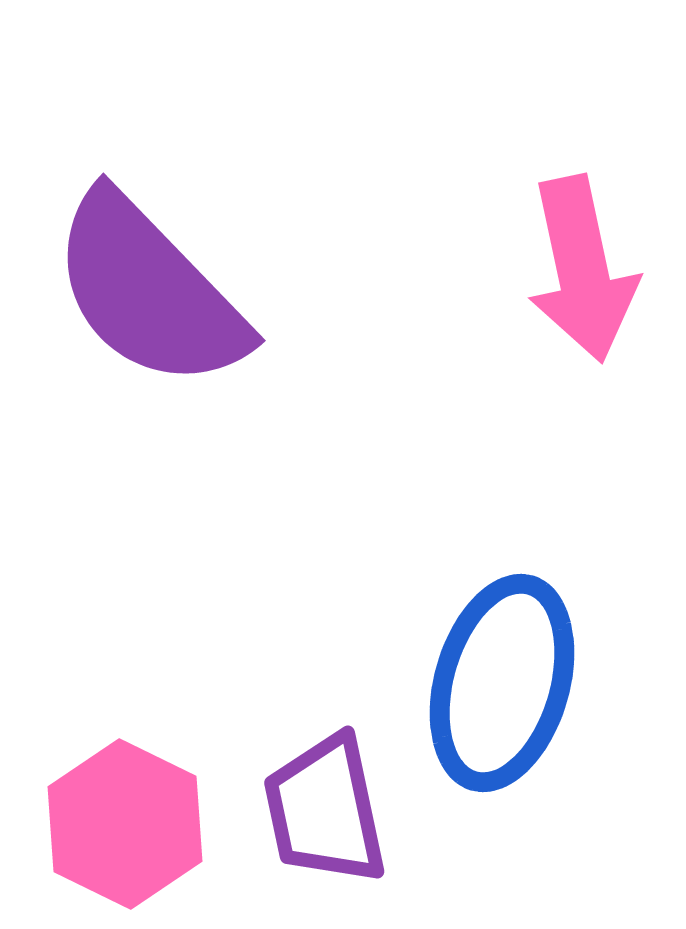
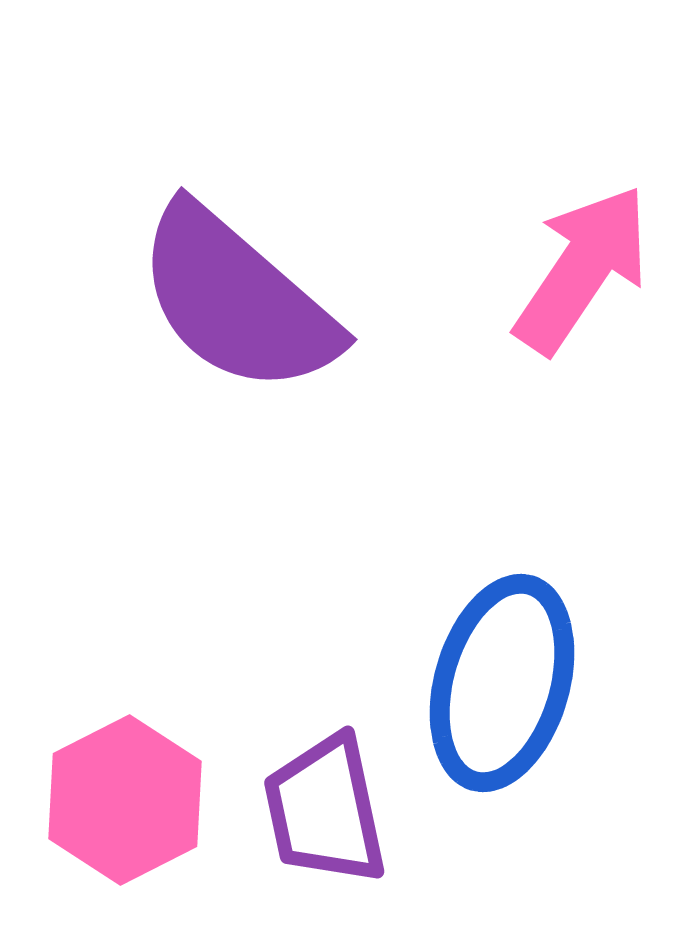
pink arrow: rotated 134 degrees counterclockwise
purple semicircle: moved 88 px right, 9 px down; rotated 5 degrees counterclockwise
pink hexagon: moved 24 px up; rotated 7 degrees clockwise
